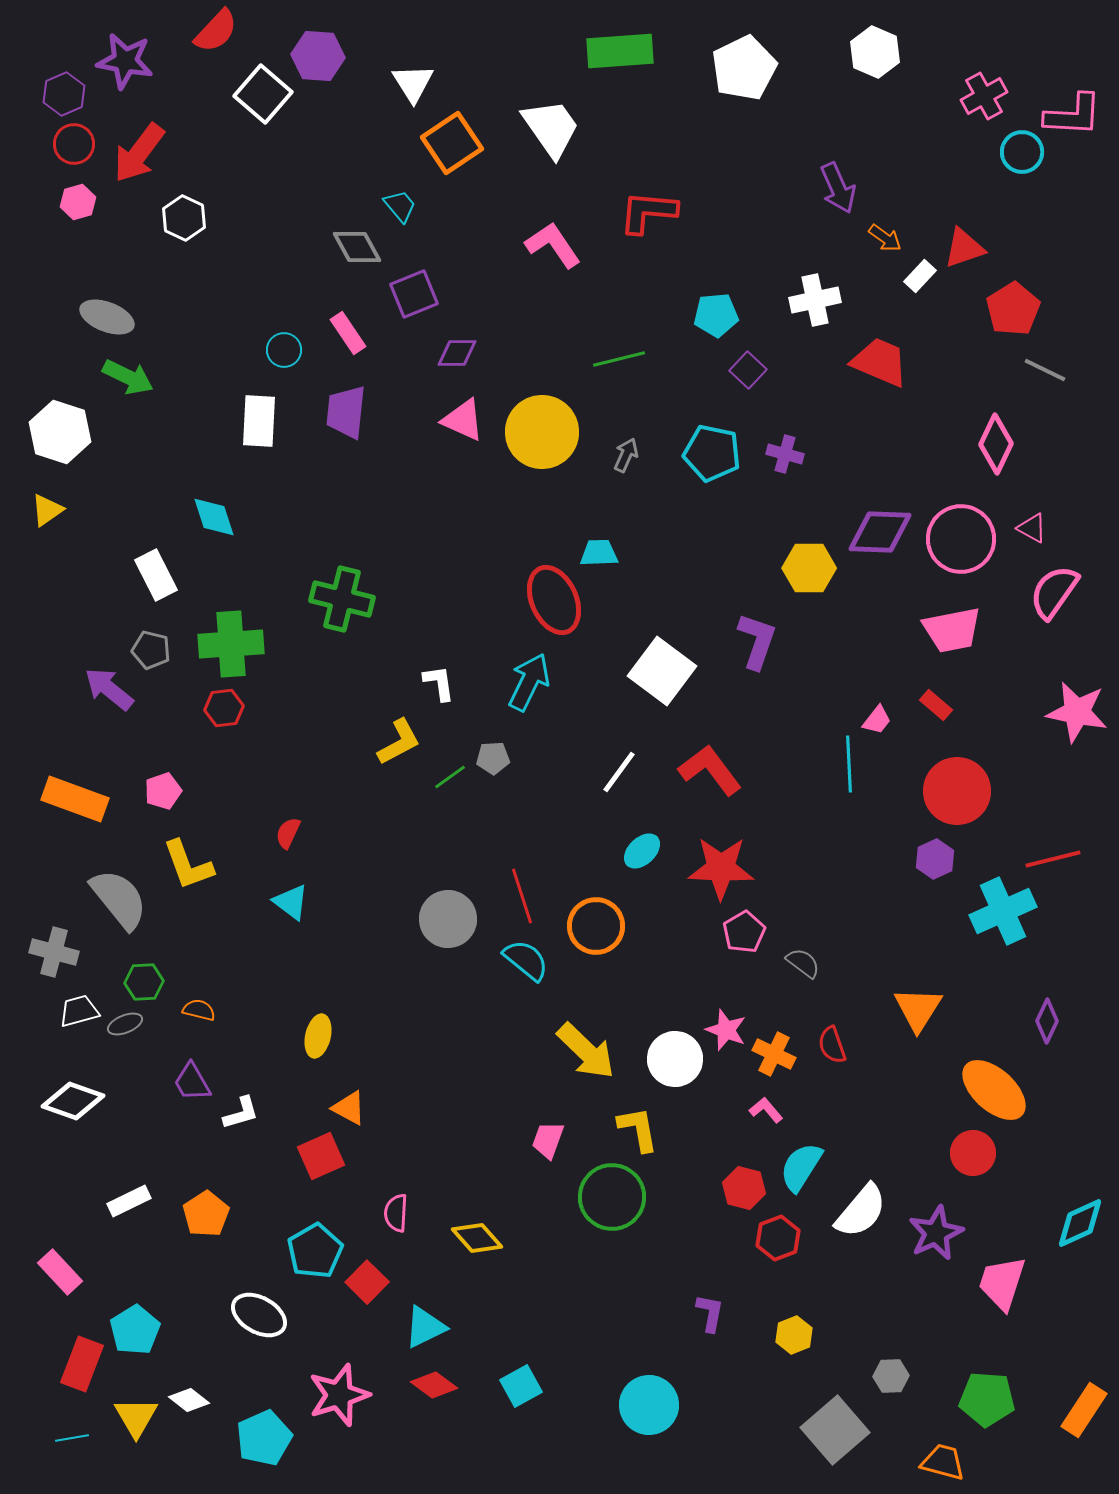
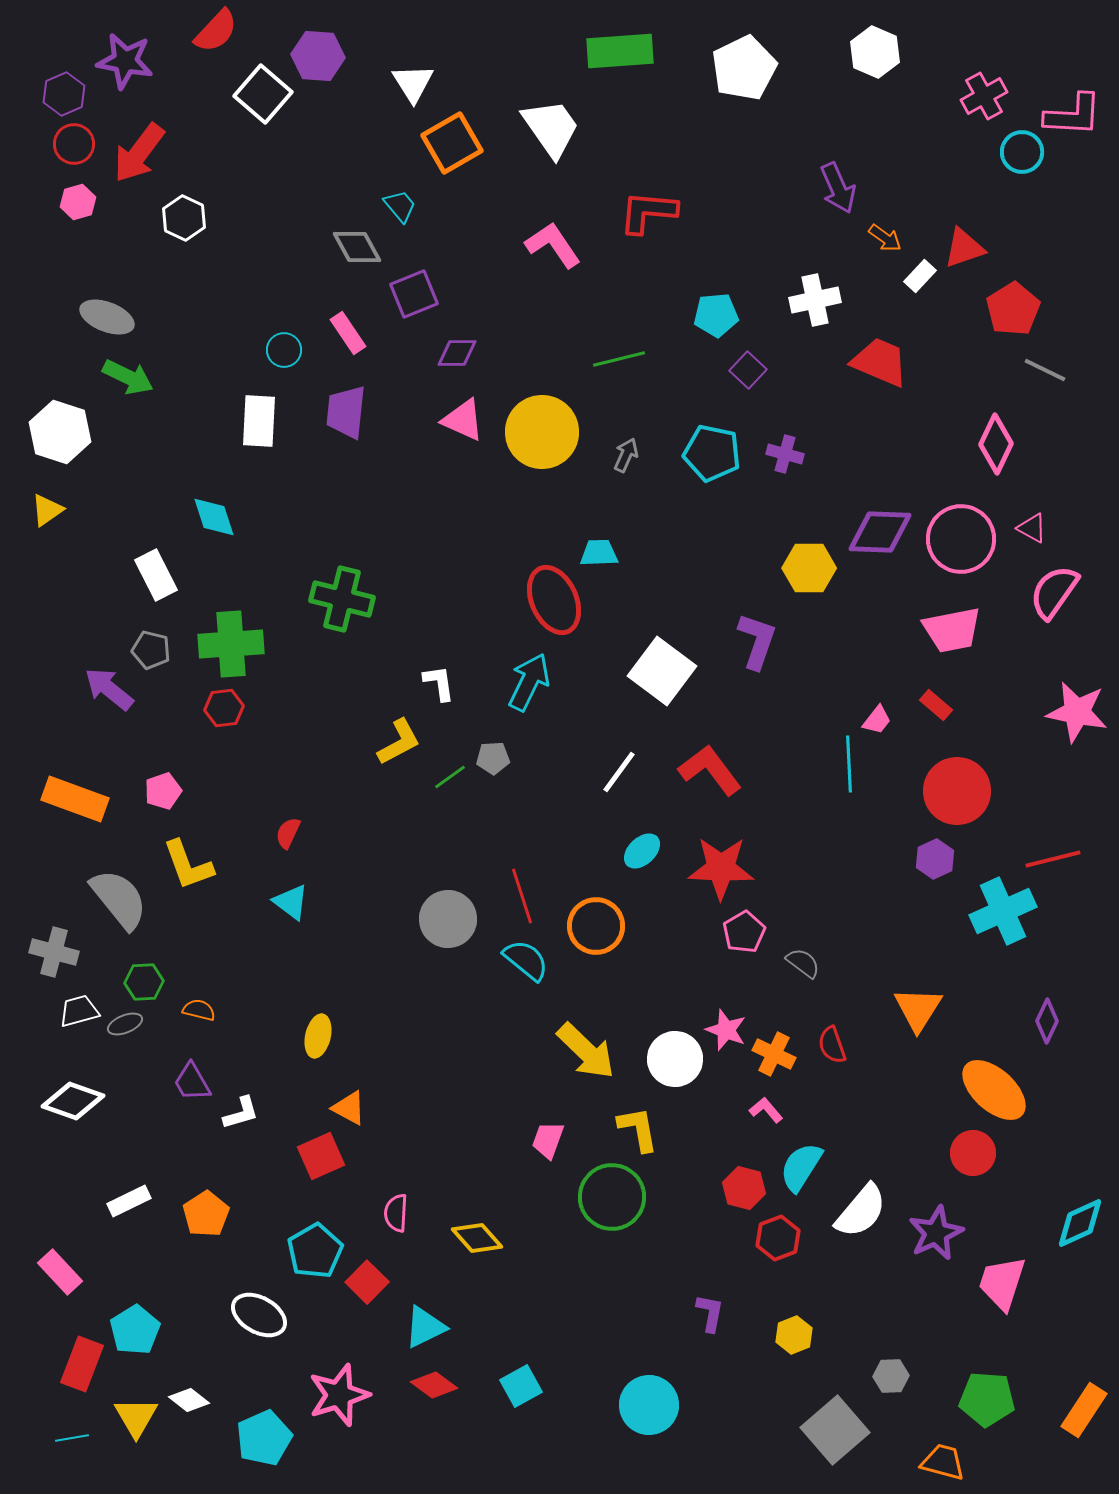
orange square at (452, 143): rotated 4 degrees clockwise
